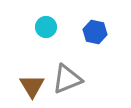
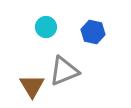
blue hexagon: moved 2 px left
gray triangle: moved 3 px left, 8 px up
